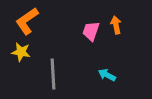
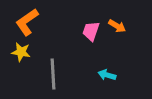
orange L-shape: moved 1 px down
orange arrow: moved 1 px right, 1 px down; rotated 132 degrees clockwise
cyan arrow: rotated 12 degrees counterclockwise
